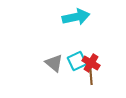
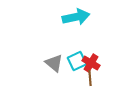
brown line: moved 1 px left, 1 px down
